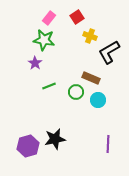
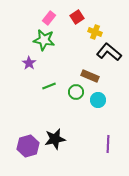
yellow cross: moved 5 px right, 4 px up
black L-shape: rotated 70 degrees clockwise
purple star: moved 6 px left
brown rectangle: moved 1 px left, 2 px up
